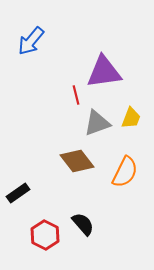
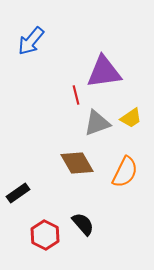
yellow trapezoid: rotated 35 degrees clockwise
brown diamond: moved 2 px down; rotated 8 degrees clockwise
